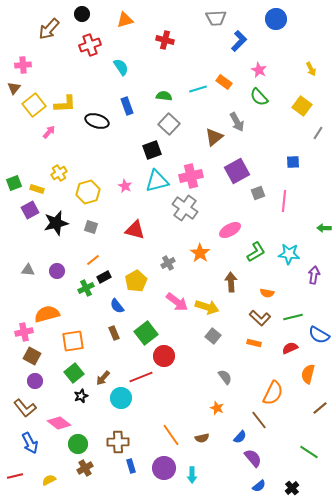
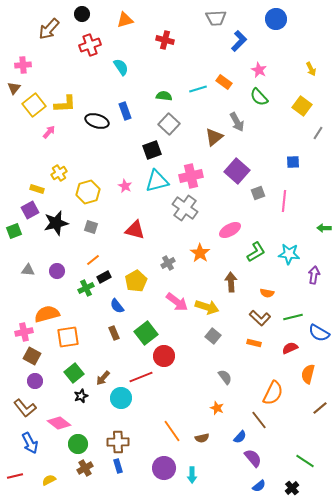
blue rectangle at (127, 106): moved 2 px left, 5 px down
purple square at (237, 171): rotated 20 degrees counterclockwise
green square at (14, 183): moved 48 px down
blue semicircle at (319, 335): moved 2 px up
orange square at (73, 341): moved 5 px left, 4 px up
orange line at (171, 435): moved 1 px right, 4 px up
green line at (309, 452): moved 4 px left, 9 px down
blue rectangle at (131, 466): moved 13 px left
